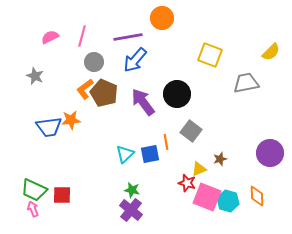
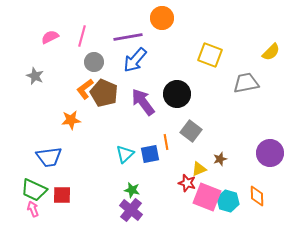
blue trapezoid: moved 30 px down
